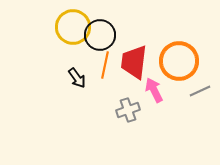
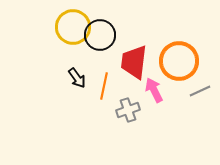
orange line: moved 1 px left, 21 px down
